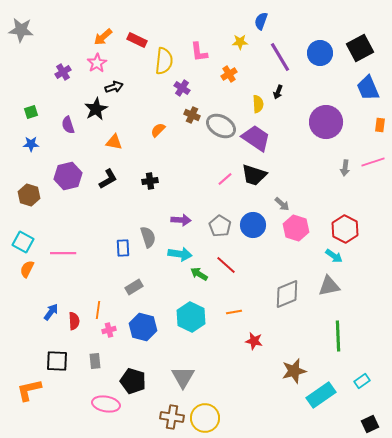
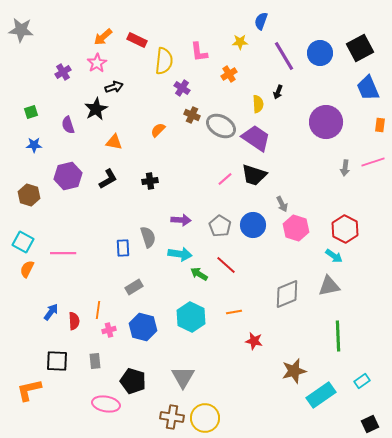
purple line at (280, 57): moved 4 px right, 1 px up
blue star at (31, 144): moved 3 px right, 1 px down
gray arrow at (282, 204): rotated 21 degrees clockwise
